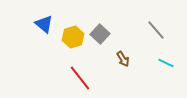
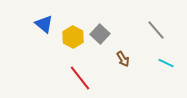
yellow hexagon: rotated 15 degrees counterclockwise
